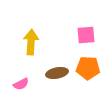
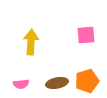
orange pentagon: moved 1 px left, 13 px down; rotated 20 degrees counterclockwise
brown ellipse: moved 10 px down
pink semicircle: rotated 21 degrees clockwise
